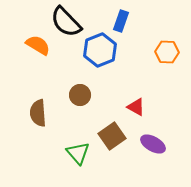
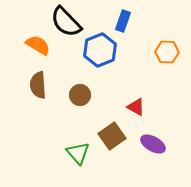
blue rectangle: moved 2 px right
brown semicircle: moved 28 px up
